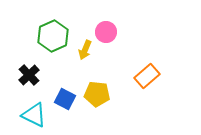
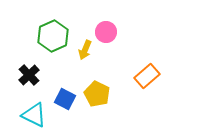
yellow pentagon: rotated 20 degrees clockwise
